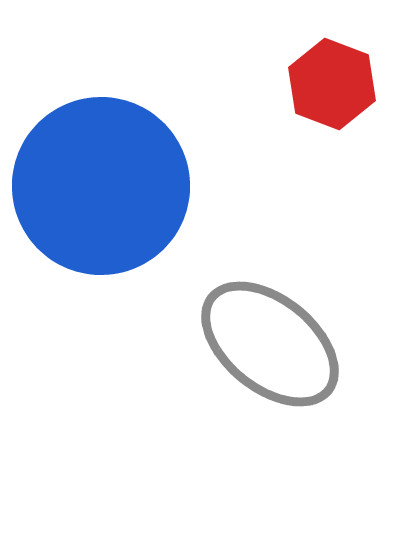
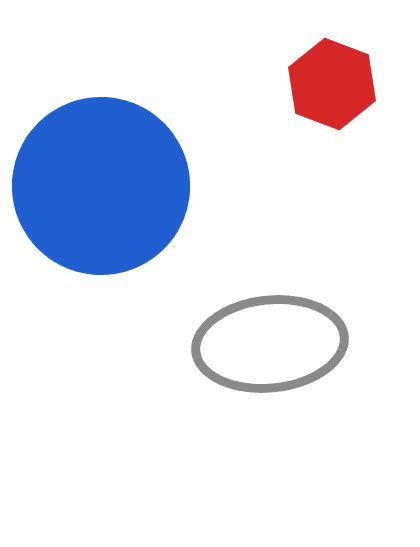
gray ellipse: rotated 45 degrees counterclockwise
